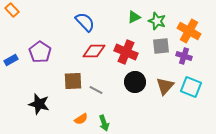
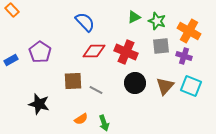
black circle: moved 1 px down
cyan square: moved 1 px up
